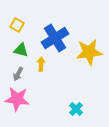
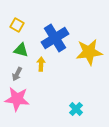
gray arrow: moved 1 px left
